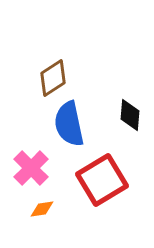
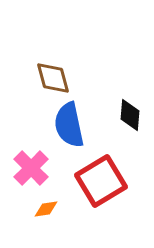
brown diamond: rotated 72 degrees counterclockwise
blue semicircle: moved 1 px down
red square: moved 1 px left, 1 px down
orange diamond: moved 4 px right
